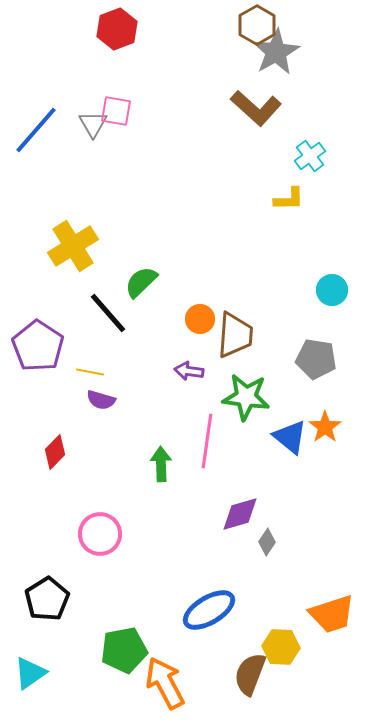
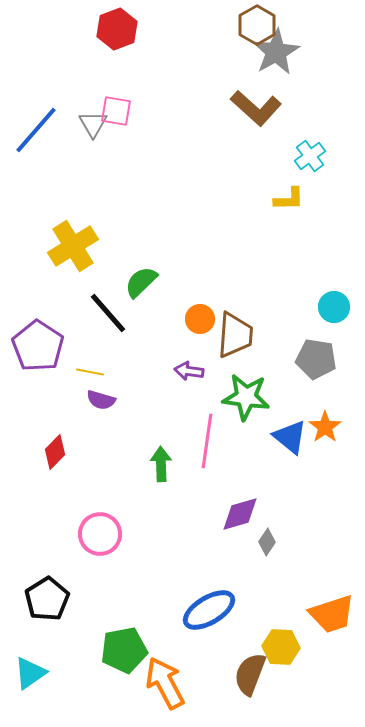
cyan circle: moved 2 px right, 17 px down
